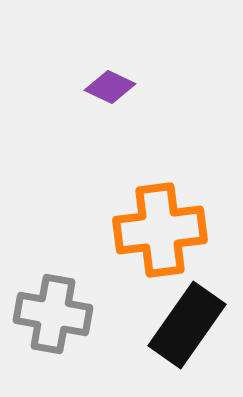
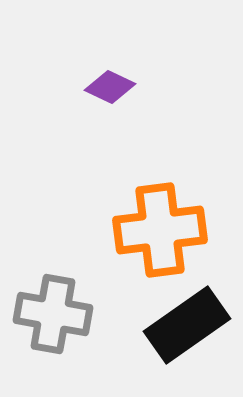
black rectangle: rotated 20 degrees clockwise
